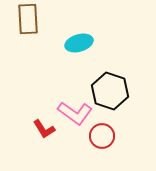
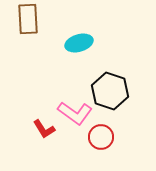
red circle: moved 1 px left, 1 px down
